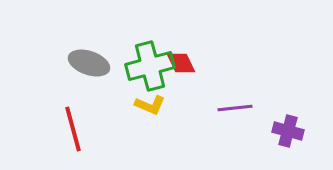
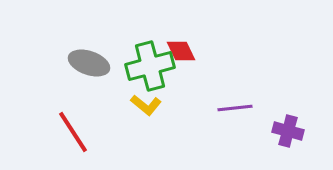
red diamond: moved 12 px up
yellow L-shape: moved 4 px left; rotated 16 degrees clockwise
red line: moved 3 px down; rotated 18 degrees counterclockwise
